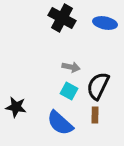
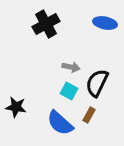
black cross: moved 16 px left, 6 px down; rotated 32 degrees clockwise
black semicircle: moved 1 px left, 3 px up
brown rectangle: moved 6 px left; rotated 28 degrees clockwise
